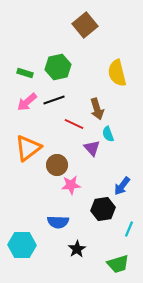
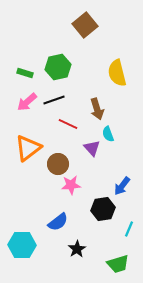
red line: moved 6 px left
brown circle: moved 1 px right, 1 px up
blue semicircle: rotated 40 degrees counterclockwise
